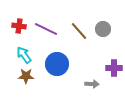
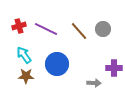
red cross: rotated 24 degrees counterclockwise
gray arrow: moved 2 px right, 1 px up
